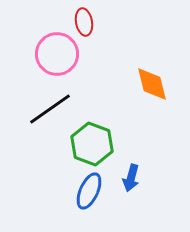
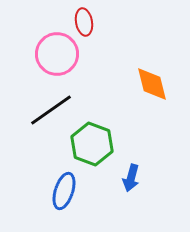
black line: moved 1 px right, 1 px down
blue ellipse: moved 25 px left; rotated 6 degrees counterclockwise
